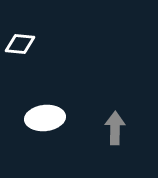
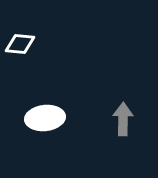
gray arrow: moved 8 px right, 9 px up
